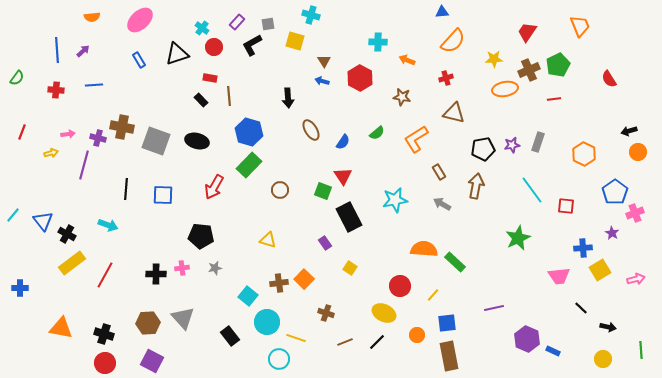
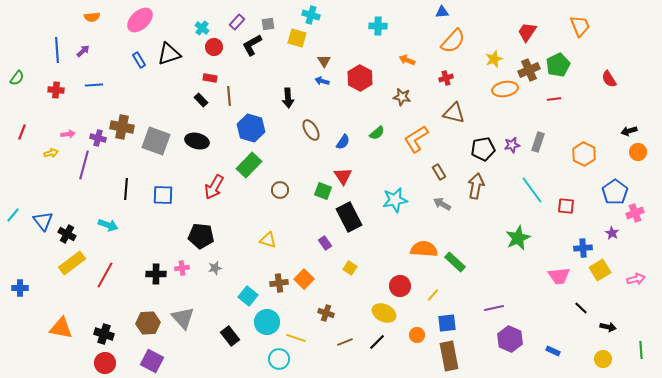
yellow square at (295, 41): moved 2 px right, 3 px up
cyan cross at (378, 42): moved 16 px up
black triangle at (177, 54): moved 8 px left
yellow star at (494, 59): rotated 18 degrees counterclockwise
blue hexagon at (249, 132): moved 2 px right, 4 px up
purple hexagon at (527, 339): moved 17 px left
